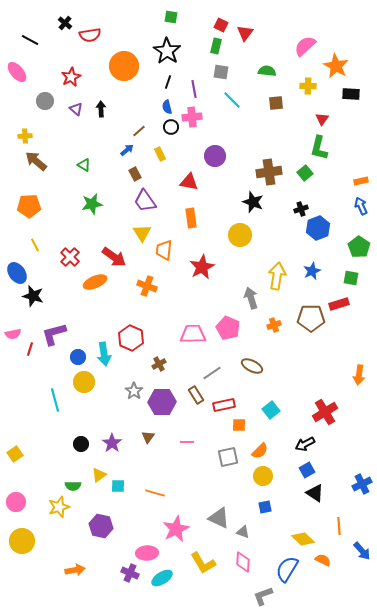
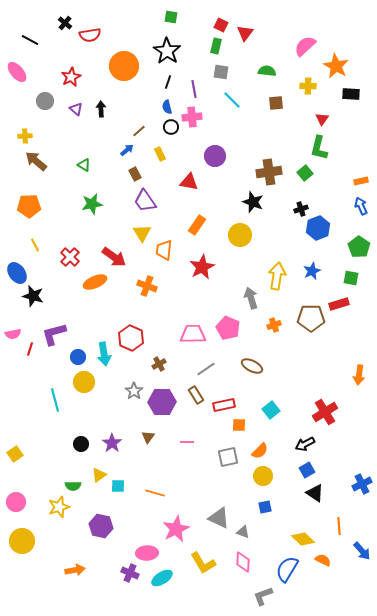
orange rectangle at (191, 218): moved 6 px right, 7 px down; rotated 42 degrees clockwise
gray line at (212, 373): moved 6 px left, 4 px up
